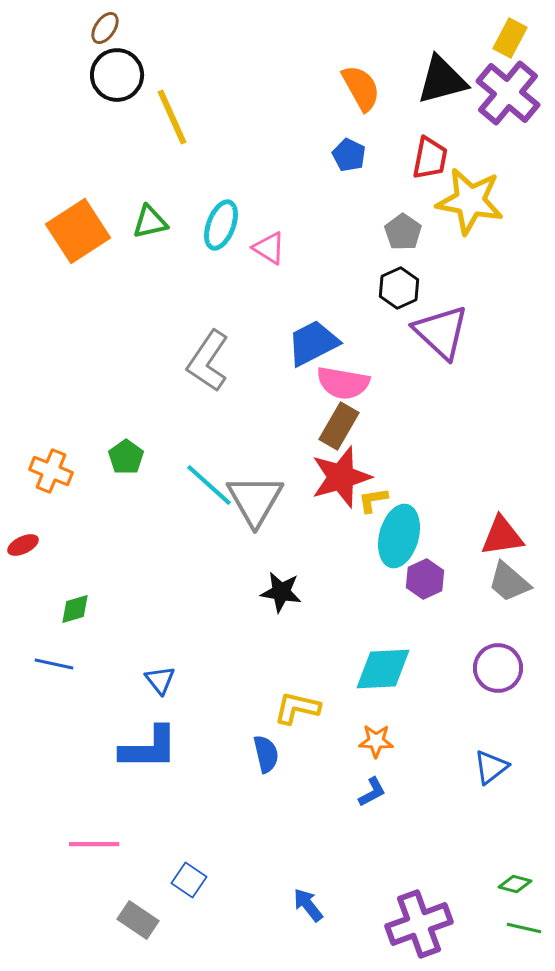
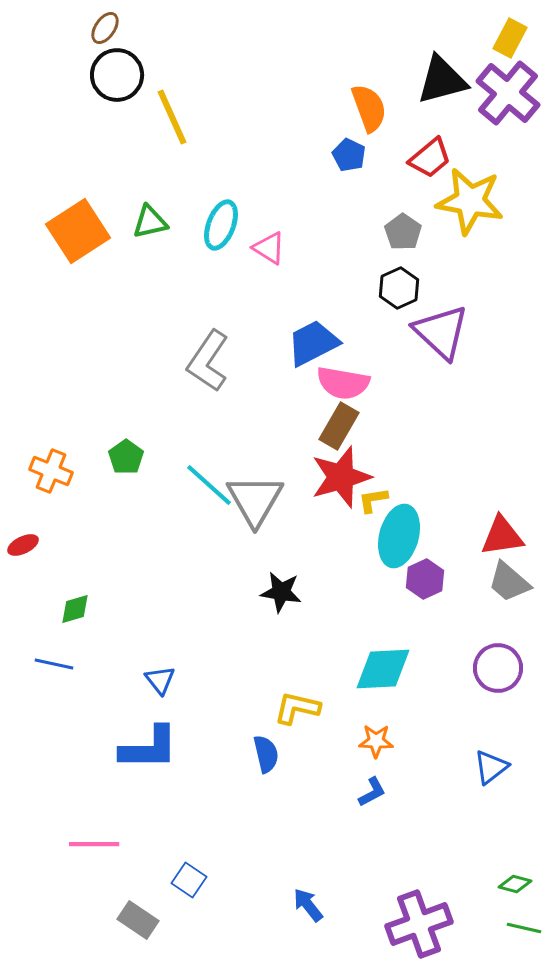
orange semicircle at (361, 88): moved 8 px right, 20 px down; rotated 9 degrees clockwise
red trapezoid at (430, 158): rotated 39 degrees clockwise
